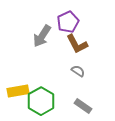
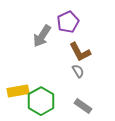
brown L-shape: moved 3 px right, 8 px down
gray semicircle: rotated 24 degrees clockwise
